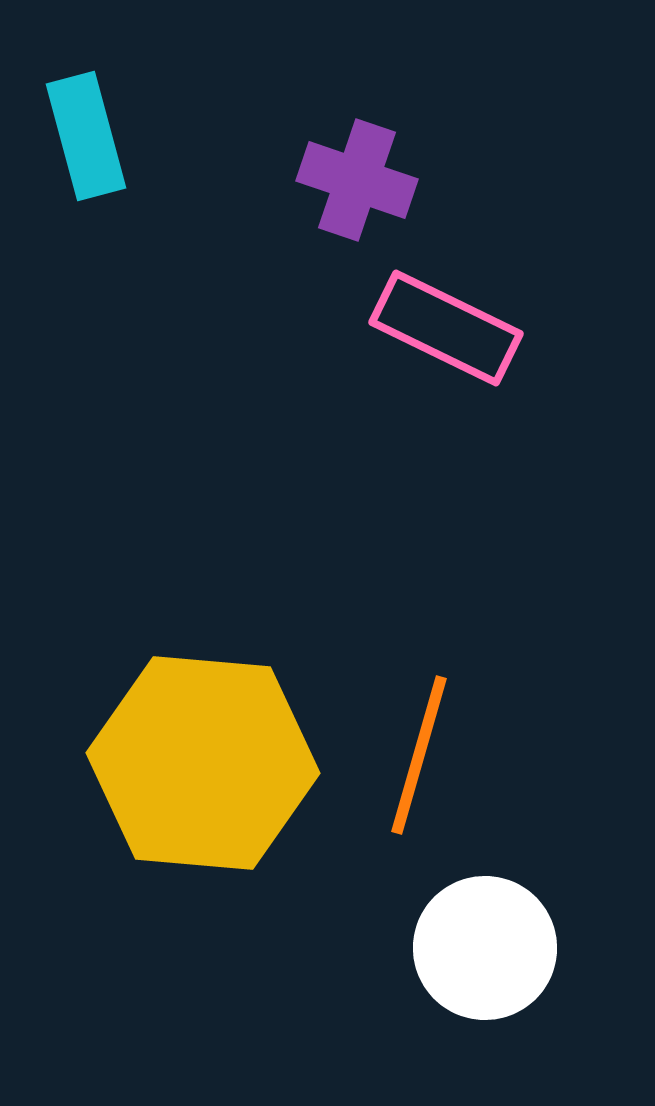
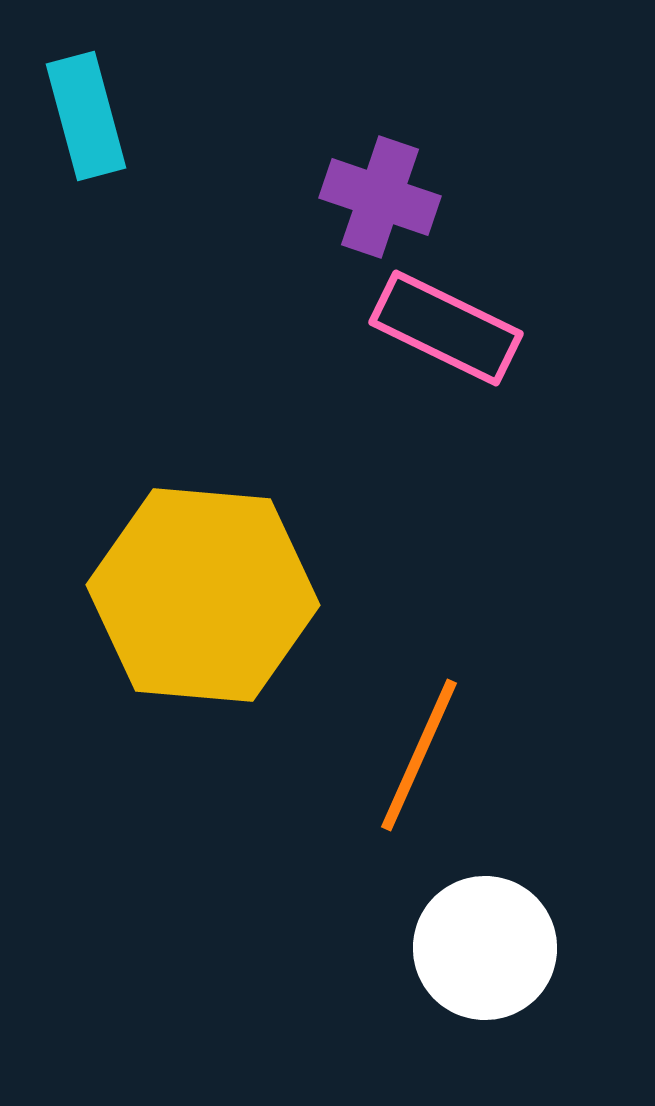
cyan rectangle: moved 20 px up
purple cross: moved 23 px right, 17 px down
orange line: rotated 8 degrees clockwise
yellow hexagon: moved 168 px up
